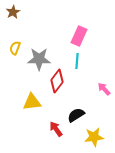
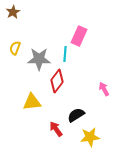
cyan line: moved 12 px left, 7 px up
pink arrow: rotated 16 degrees clockwise
yellow star: moved 4 px left
